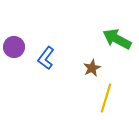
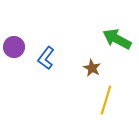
brown star: rotated 18 degrees counterclockwise
yellow line: moved 2 px down
